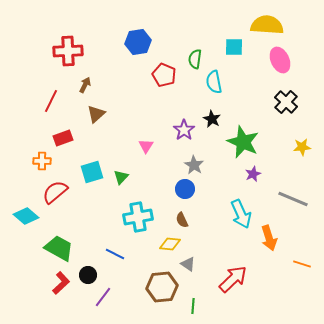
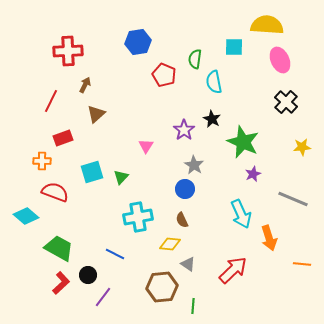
red semicircle at (55, 192): rotated 60 degrees clockwise
orange line at (302, 264): rotated 12 degrees counterclockwise
red arrow at (233, 279): moved 9 px up
